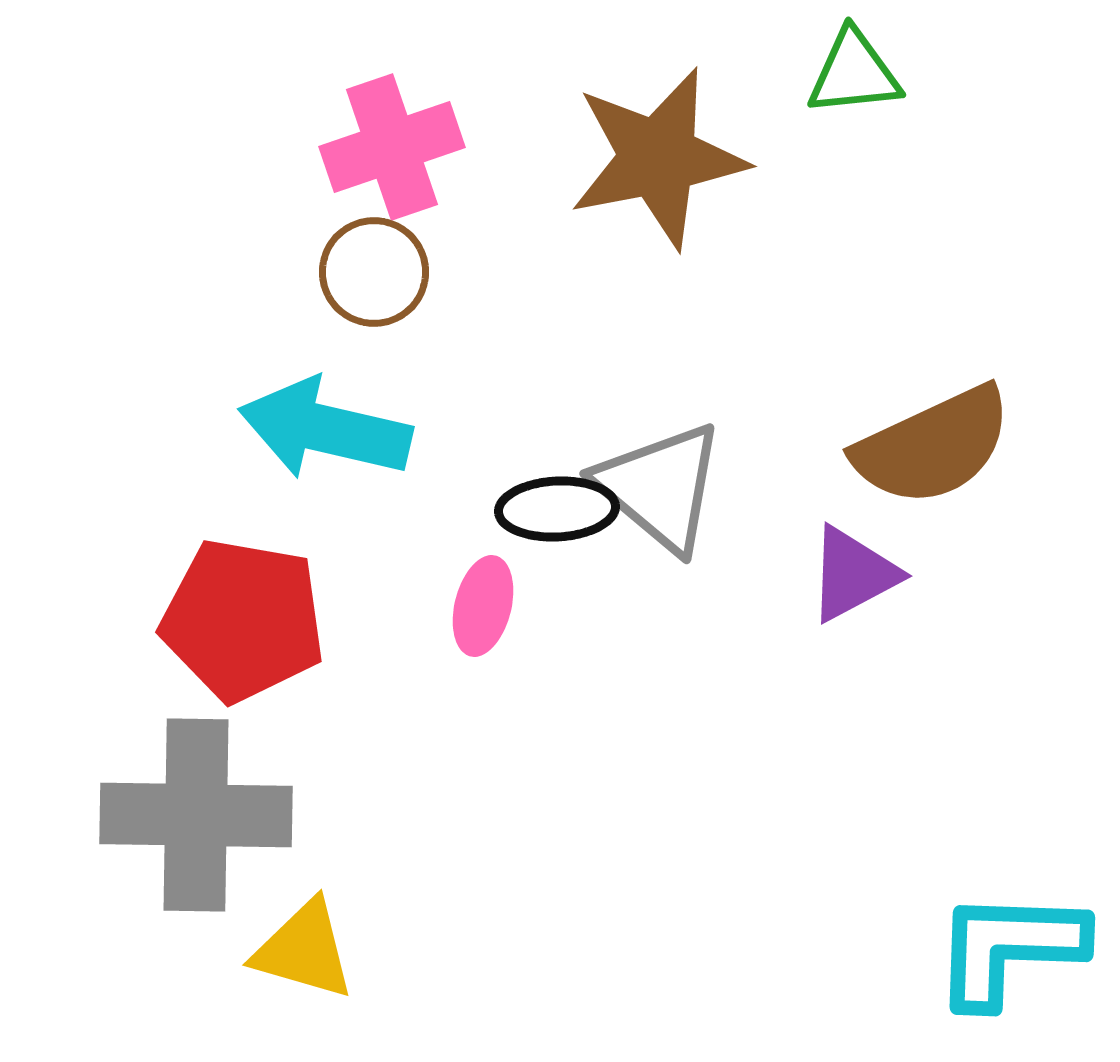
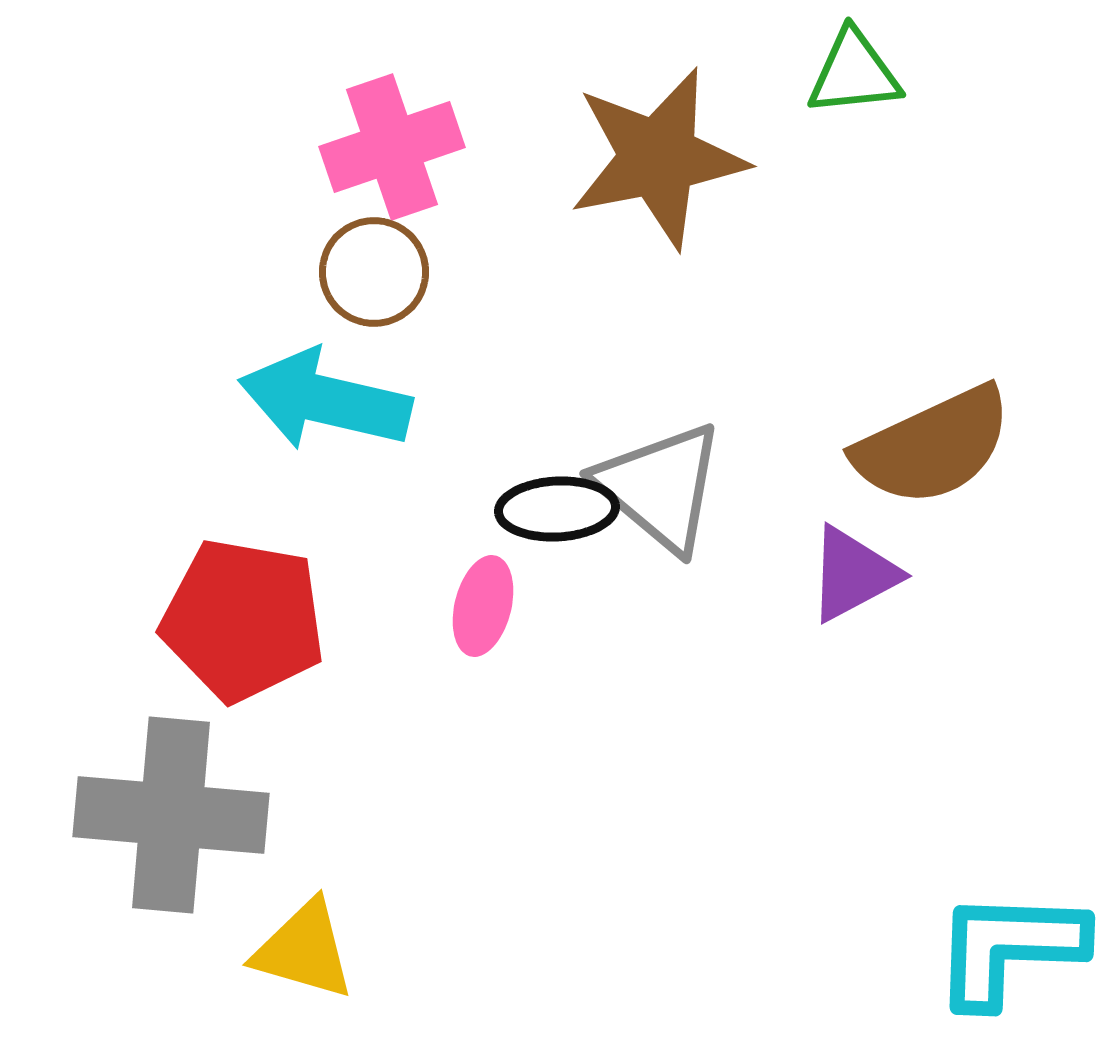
cyan arrow: moved 29 px up
gray cross: moved 25 px left; rotated 4 degrees clockwise
